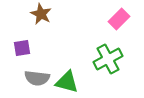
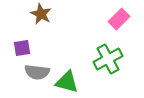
gray semicircle: moved 6 px up
